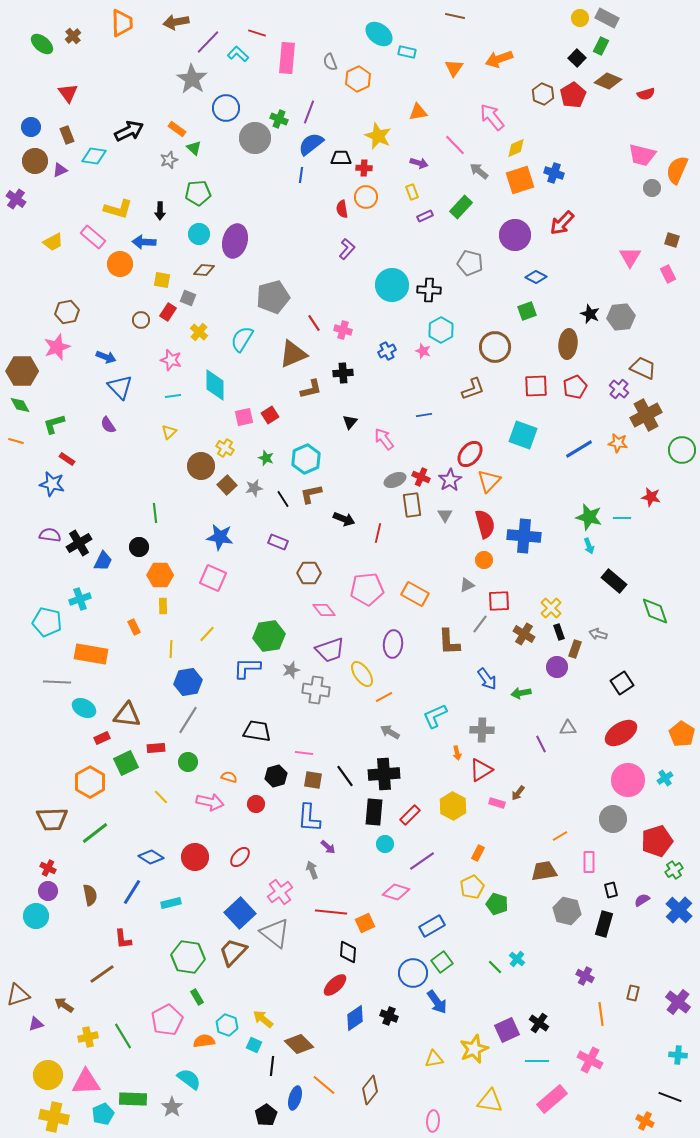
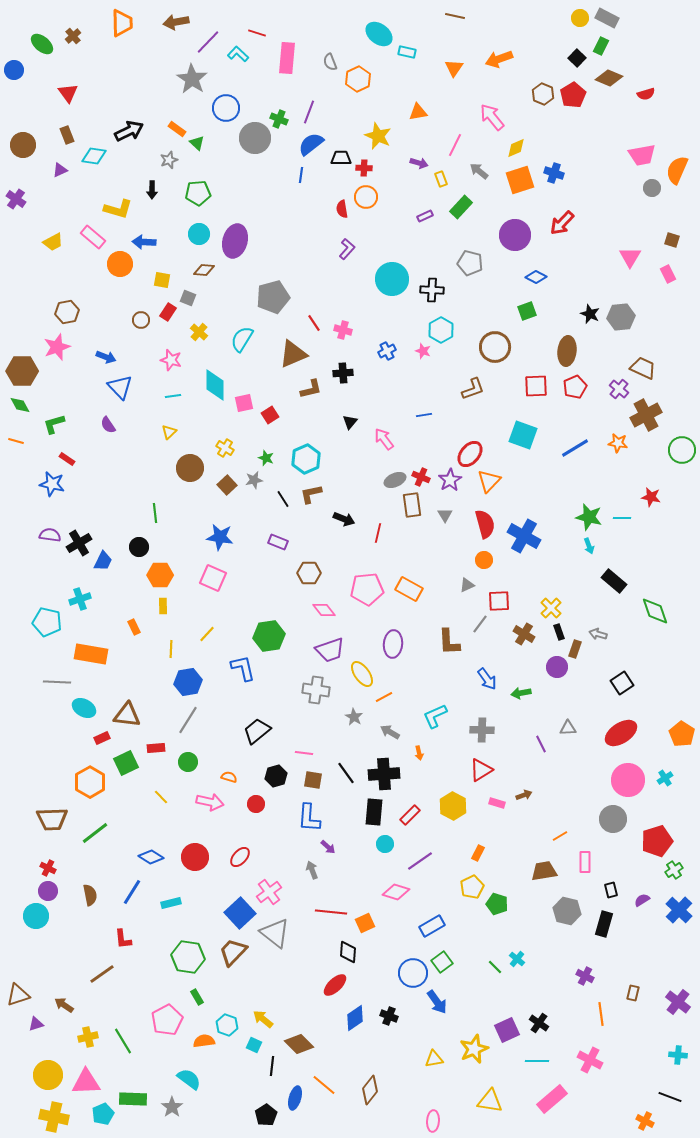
brown diamond at (608, 81): moved 1 px right, 3 px up
blue circle at (31, 127): moved 17 px left, 57 px up
pink line at (455, 145): rotated 70 degrees clockwise
green triangle at (194, 148): moved 3 px right, 5 px up
pink trapezoid at (642, 155): rotated 24 degrees counterclockwise
brown circle at (35, 161): moved 12 px left, 16 px up
yellow rectangle at (412, 192): moved 29 px right, 13 px up
black arrow at (160, 211): moved 8 px left, 21 px up
cyan circle at (392, 285): moved 6 px up
black cross at (429, 290): moved 3 px right
brown ellipse at (568, 344): moved 1 px left, 7 px down
pink square at (244, 417): moved 14 px up
blue line at (579, 449): moved 4 px left, 1 px up
brown circle at (201, 466): moved 11 px left, 2 px down
gray star at (254, 488): moved 8 px up
blue cross at (524, 536): rotated 24 degrees clockwise
orange rectangle at (415, 594): moved 6 px left, 5 px up
blue L-shape at (247, 668): moved 4 px left; rotated 76 degrees clockwise
gray star at (291, 670): moved 63 px right, 47 px down; rotated 24 degrees counterclockwise
black trapezoid at (257, 731): rotated 48 degrees counterclockwise
orange arrow at (457, 753): moved 38 px left
black line at (345, 776): moved 1 px right, 3 px up
brown arrow at (518, 793): moved 6 px right, 2 px down; rotated 147 degrees counterclockwise
purple line at (422, 861): moved 2 px left
pink rectangle at (589, 862): moved 4 px left
pink cross at (280, 892): moved 11 px left
green line at (123, 1036): moved 5 px down
